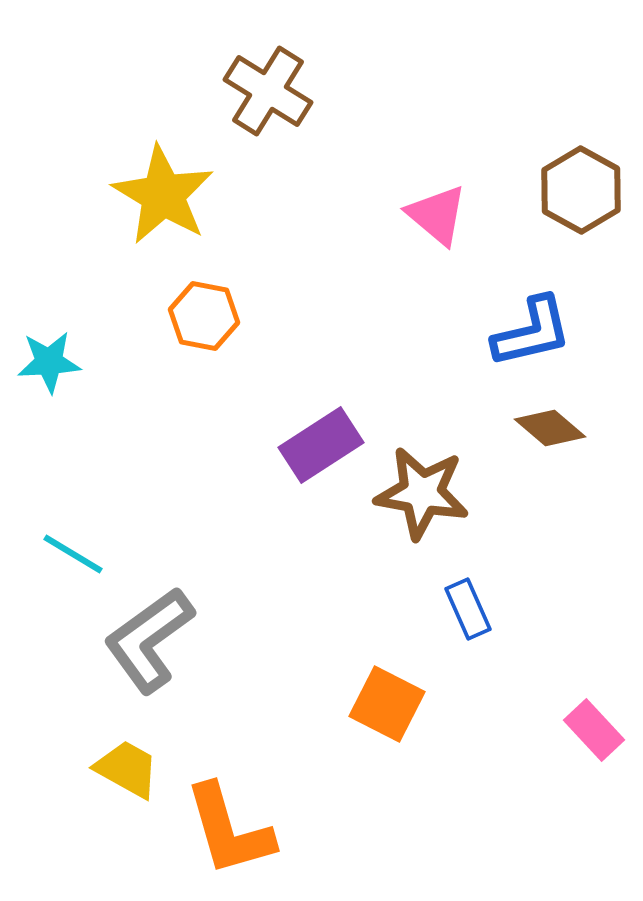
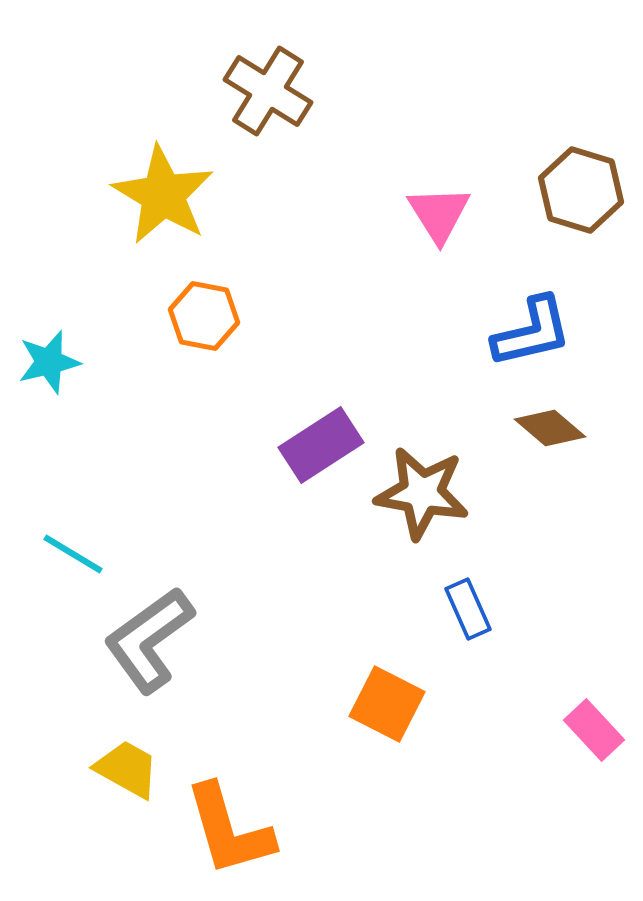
brown hexagon: rotated 12 degrees counterclockwise
pink triangle: moved 2 px right, 1 px up; rotated 18 degrees clockwise
cyan star: rotated 10 degrees counterclockwise
